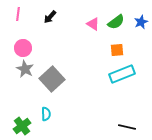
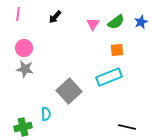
black arrow: moved 5 px right
pink triangle: rotated 32 degrees clockwise
pink circle: moved 1 px right
gray star: rotated 18 degrees counterclockwise
cyan rectangle: moved 13 px left, 3 px down
gray square: moved 17 px right, 12 px down
green cross: moved 1 px right, 1 px down; rotated 24 degrees clockwise
